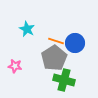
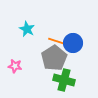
blue circle: moved 2 px left
